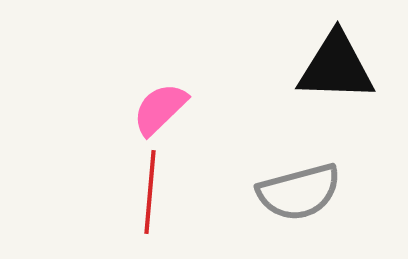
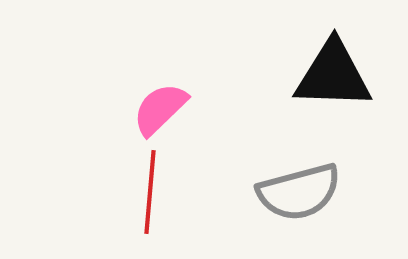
black triangle: moved 3 px left, 8 px down
